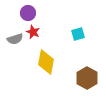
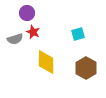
purple circle: moved 1 px left
yellow diamond: rotated 10 degrees counterclockwise
brown hexagon: moved 1 px left, 10 px up
